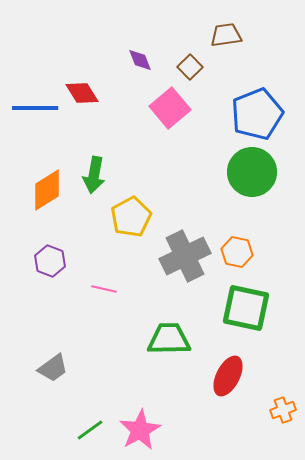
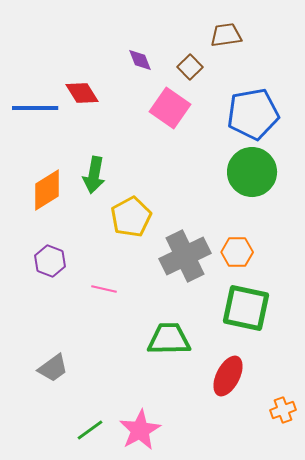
pink square: rotated 15 degrees counterclockwise
blue pentagon: moved 4 px left; rotated 12 degrees clockwise
orange hexagon: rotated 12 degrees counterclockwise
